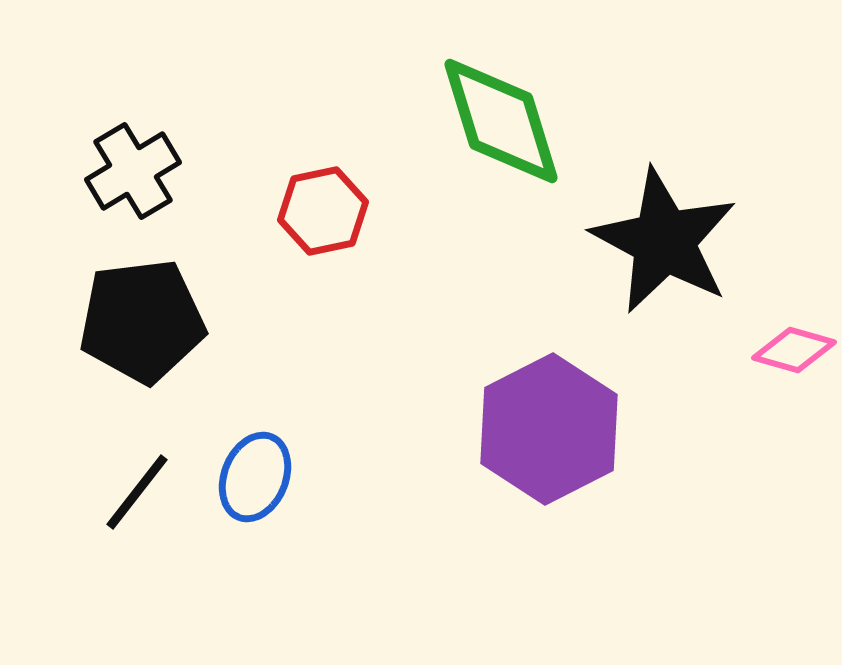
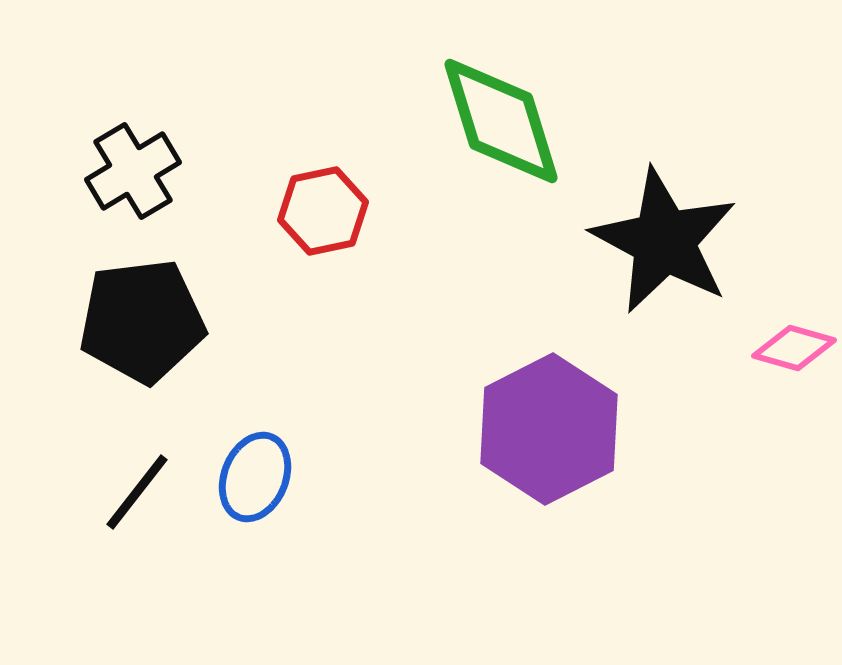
pink diamond: moved 2 px up
